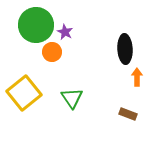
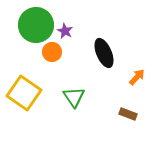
purple star: moved 1 px up
black ellipse: moved 21 px left, 4 px down; rotated 20 degrees counterclockwise
orange arrow: rotated 42 degrees clockwise
yellow square: rotated 16 degrees counterclockwise
green triangle: moved 2 px right, 1 px up
